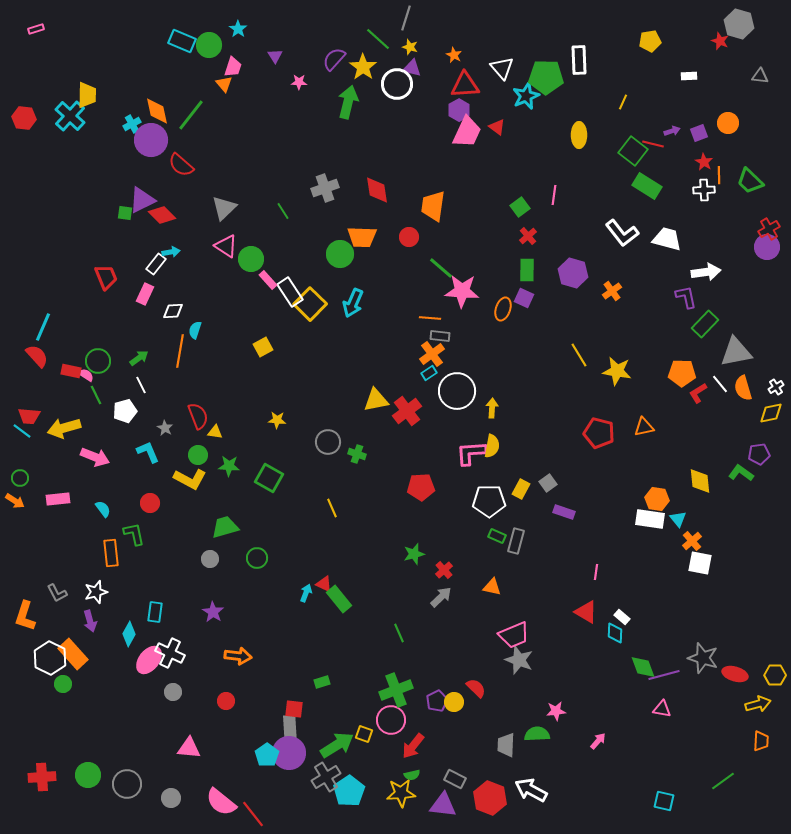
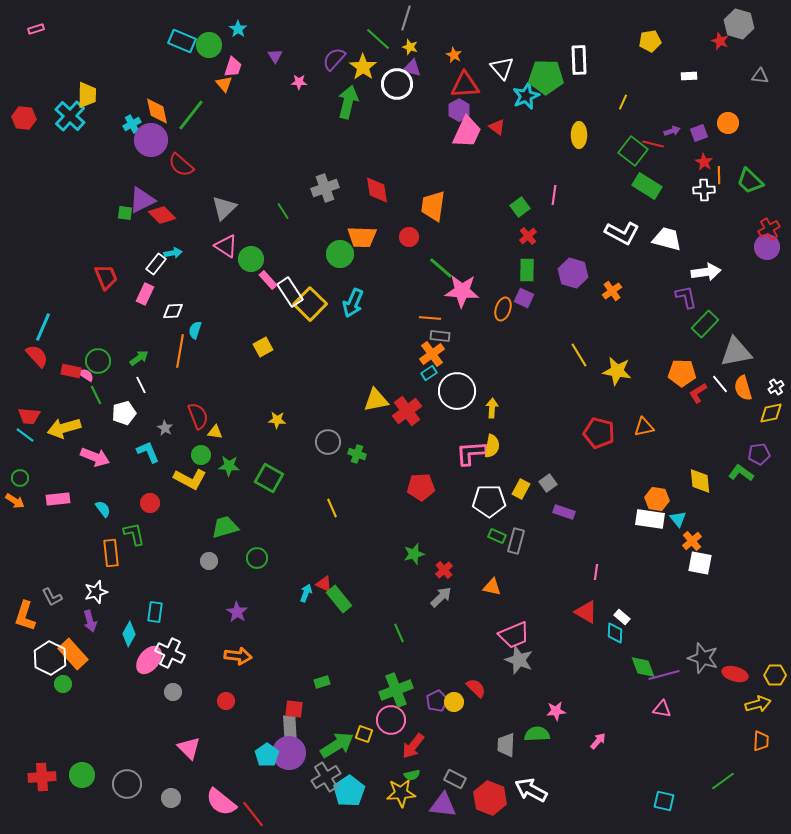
white L-shape at (622, 233): rotated 24 degrees counterclockwise
cyan arrow at (171, 252): moved 2 px right, 1 px down
white pentagon at (125, 411): moved 1 px left, 2 px down
cyan line at (22, 431): moved 3 px right, 4 px down
green circle at (198, 455): moved 3 px right
gray circle at (210, 559): moved 1 px left, 2 px down
gray L-shape at (57, 593): moved 5 px left, 4 px down
purple star at (213, 612): moved 24 px right
pink triangle at (189, 748): rotated 40 degrees clockwise
green circle at (88, 775): moved 6 px left
